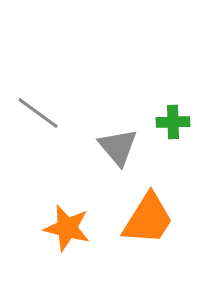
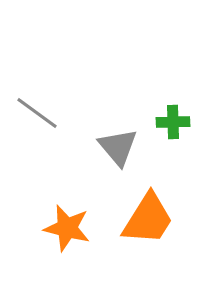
gray line: moved 1 px left
